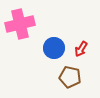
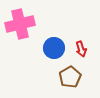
red arrow: rotated 49 degrees counterclockwise
brown pentagon: rotated 30 degrees clockwise
